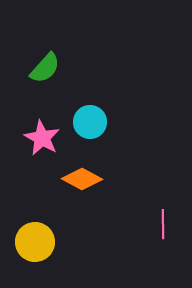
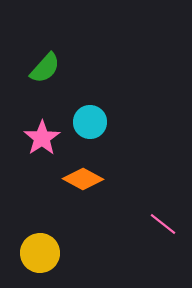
pink star: rotated 9 degrees clockwise
orange diamond: moved 1 px right
pink line: rotated 52 degrees counterclockwise
yellow circle: moved 5 px right, 11 px down
